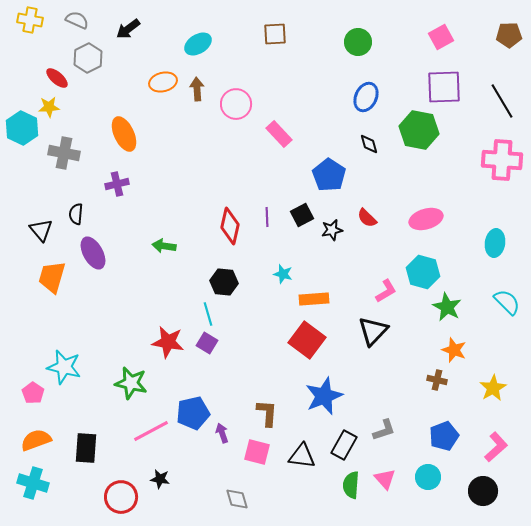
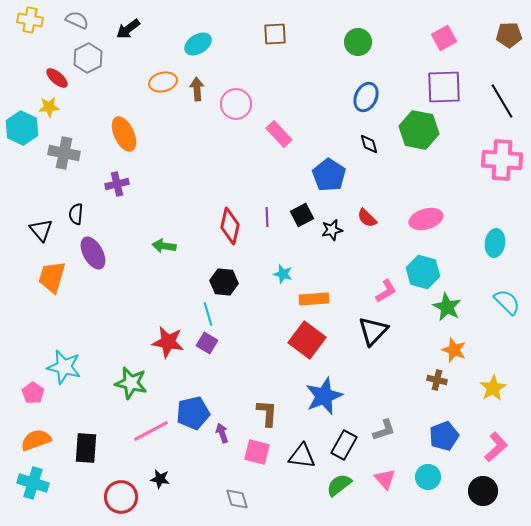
pink square at (441, 37): moved 3 px right, 1 px down
green semicircle at (351, 485): moved 12 px left; rotated 48 degrees clockwise
